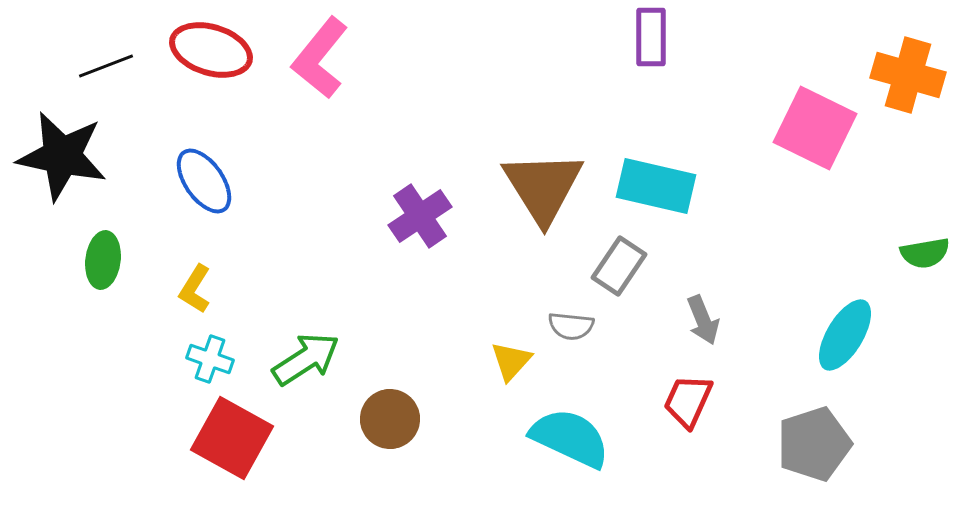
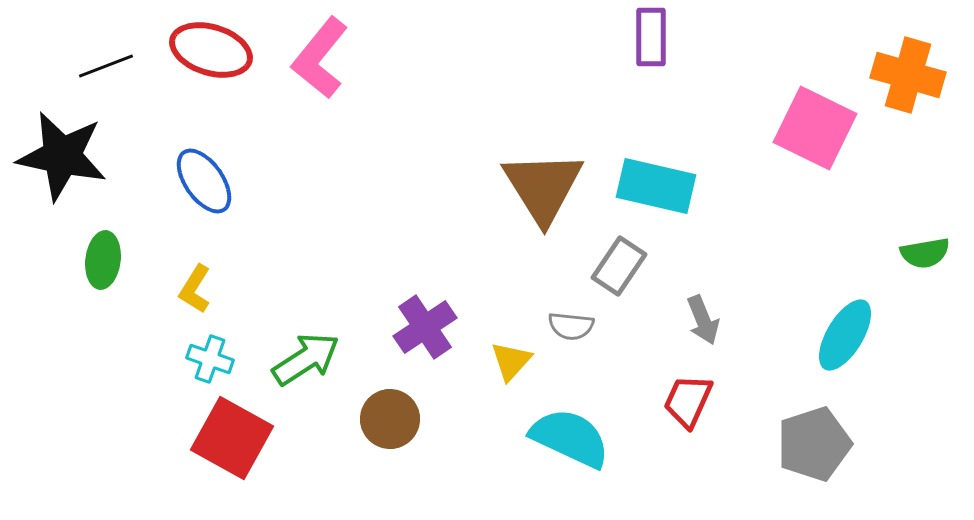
purple cross: moved 5 px right, 111 px down
